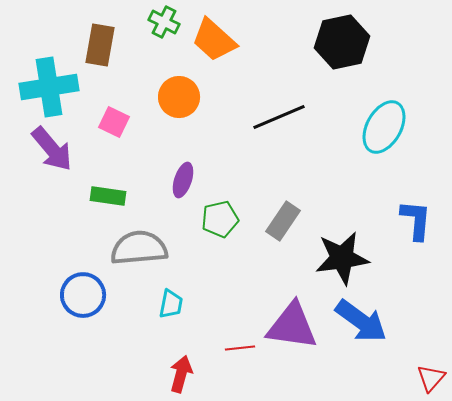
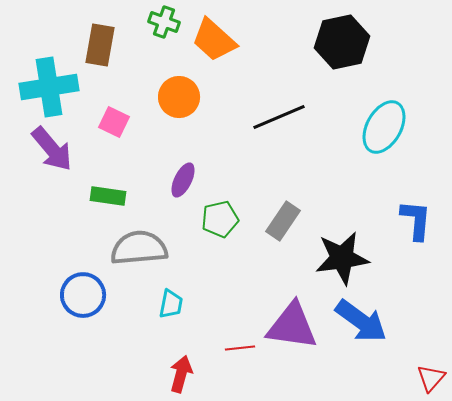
green cross: rotated 8 degrees counterclockwise
purple ellipse: rotated 8 degrees clockwise
